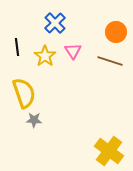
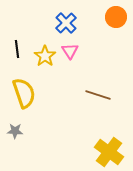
blue cross: moved 11 px right
orange circle: moved 15 px up
black line: moved 2 px down
pink triangle: moved 3 px left
brown line: moved 12 px left, 34 px down
gray star: moved 19 px left, 11 px down
yellow cross: moved 1 px down
